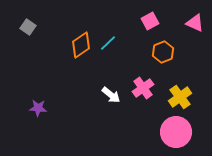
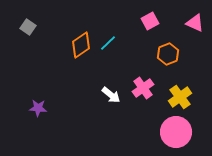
orange hexagon: moved 5 px right, 2 px down
